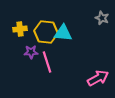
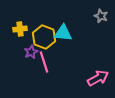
gray star: moved 1 px left, 2 px up
yellow hexagon: moved 2 px left, 5 px down; rotated 15 degrees clockwise
purple star: rotated 24 degrees counterclockwise
pink line: moved 3 px left
